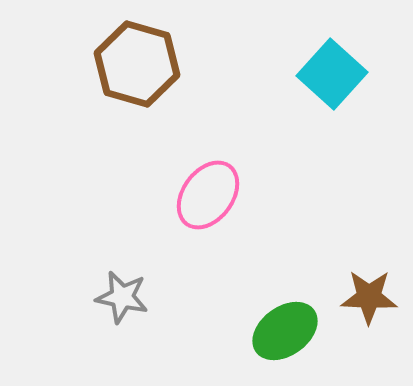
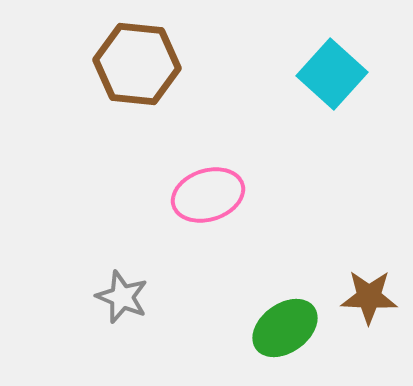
brown hexagon: rotated 10 degrees counterclockwise
pink ellipse: rotated 36 degrees clockwise
gray star: rotated 10 degrees clockwise
green ellipse: moved 3 px up
